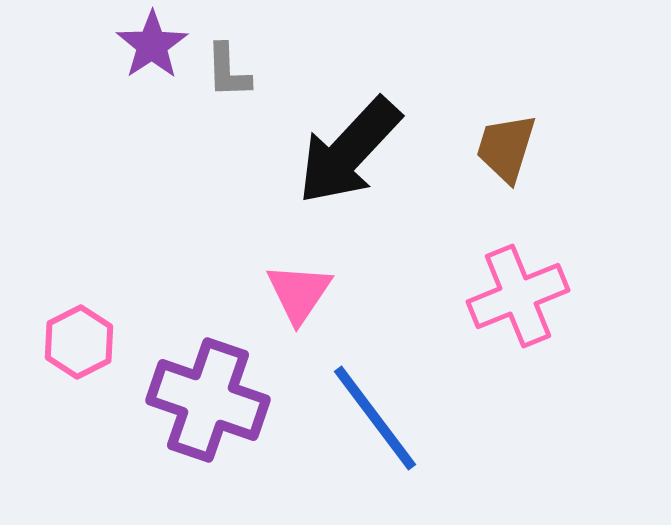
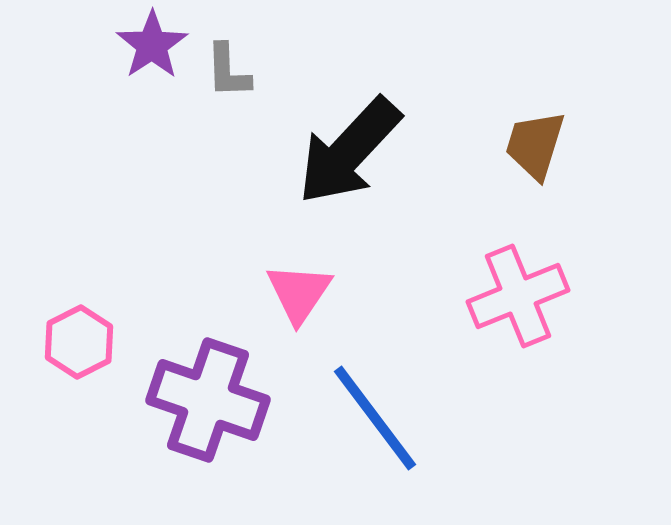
brown trapezoid: moved 29 px right, 3 px up
